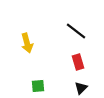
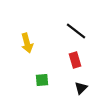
red rectangle: moved 3 px left, 2 px up
green square: moved 4 px right, 6 px up
